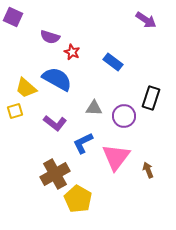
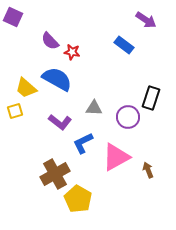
purple semicircle: moved 4 px down; rotated 30 degrees clockwise
red star: rotated 14 degrees counterclockwise
blue rectangle: moved 11 px right, 17 px up
purple circle: moved 4 px right, 1 px down
purple L-shape: moved 5 px right, 1 px up
pink triangle: rotated 24 degrees clockwise
